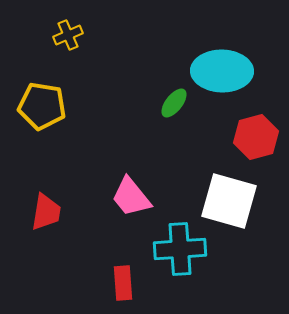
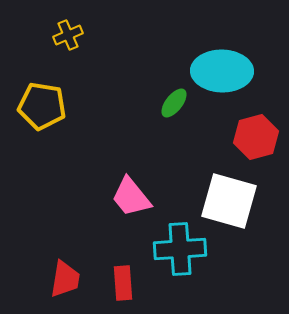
red trapezoid: moved 19 px right, 67 px down
